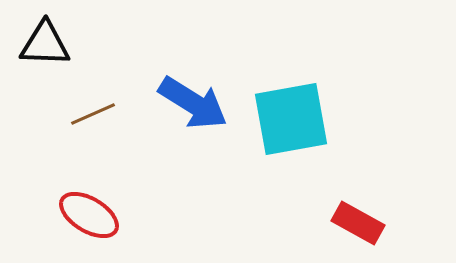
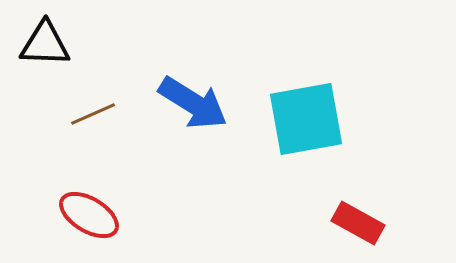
cyan square: moved 15 px right
